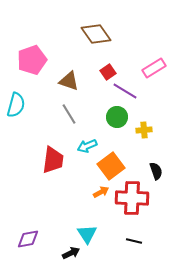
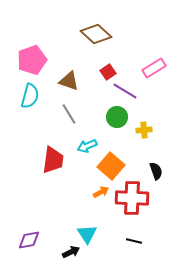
brown diamond: rotated 12 degrees counterclockwise
cyan semicircle: moved 14 px right, 9 px up
orange square: rotated 12 degrees counterclockwise
purple diamond: moved 1 px right, 1 px down
black arrow: moved 1 px up
